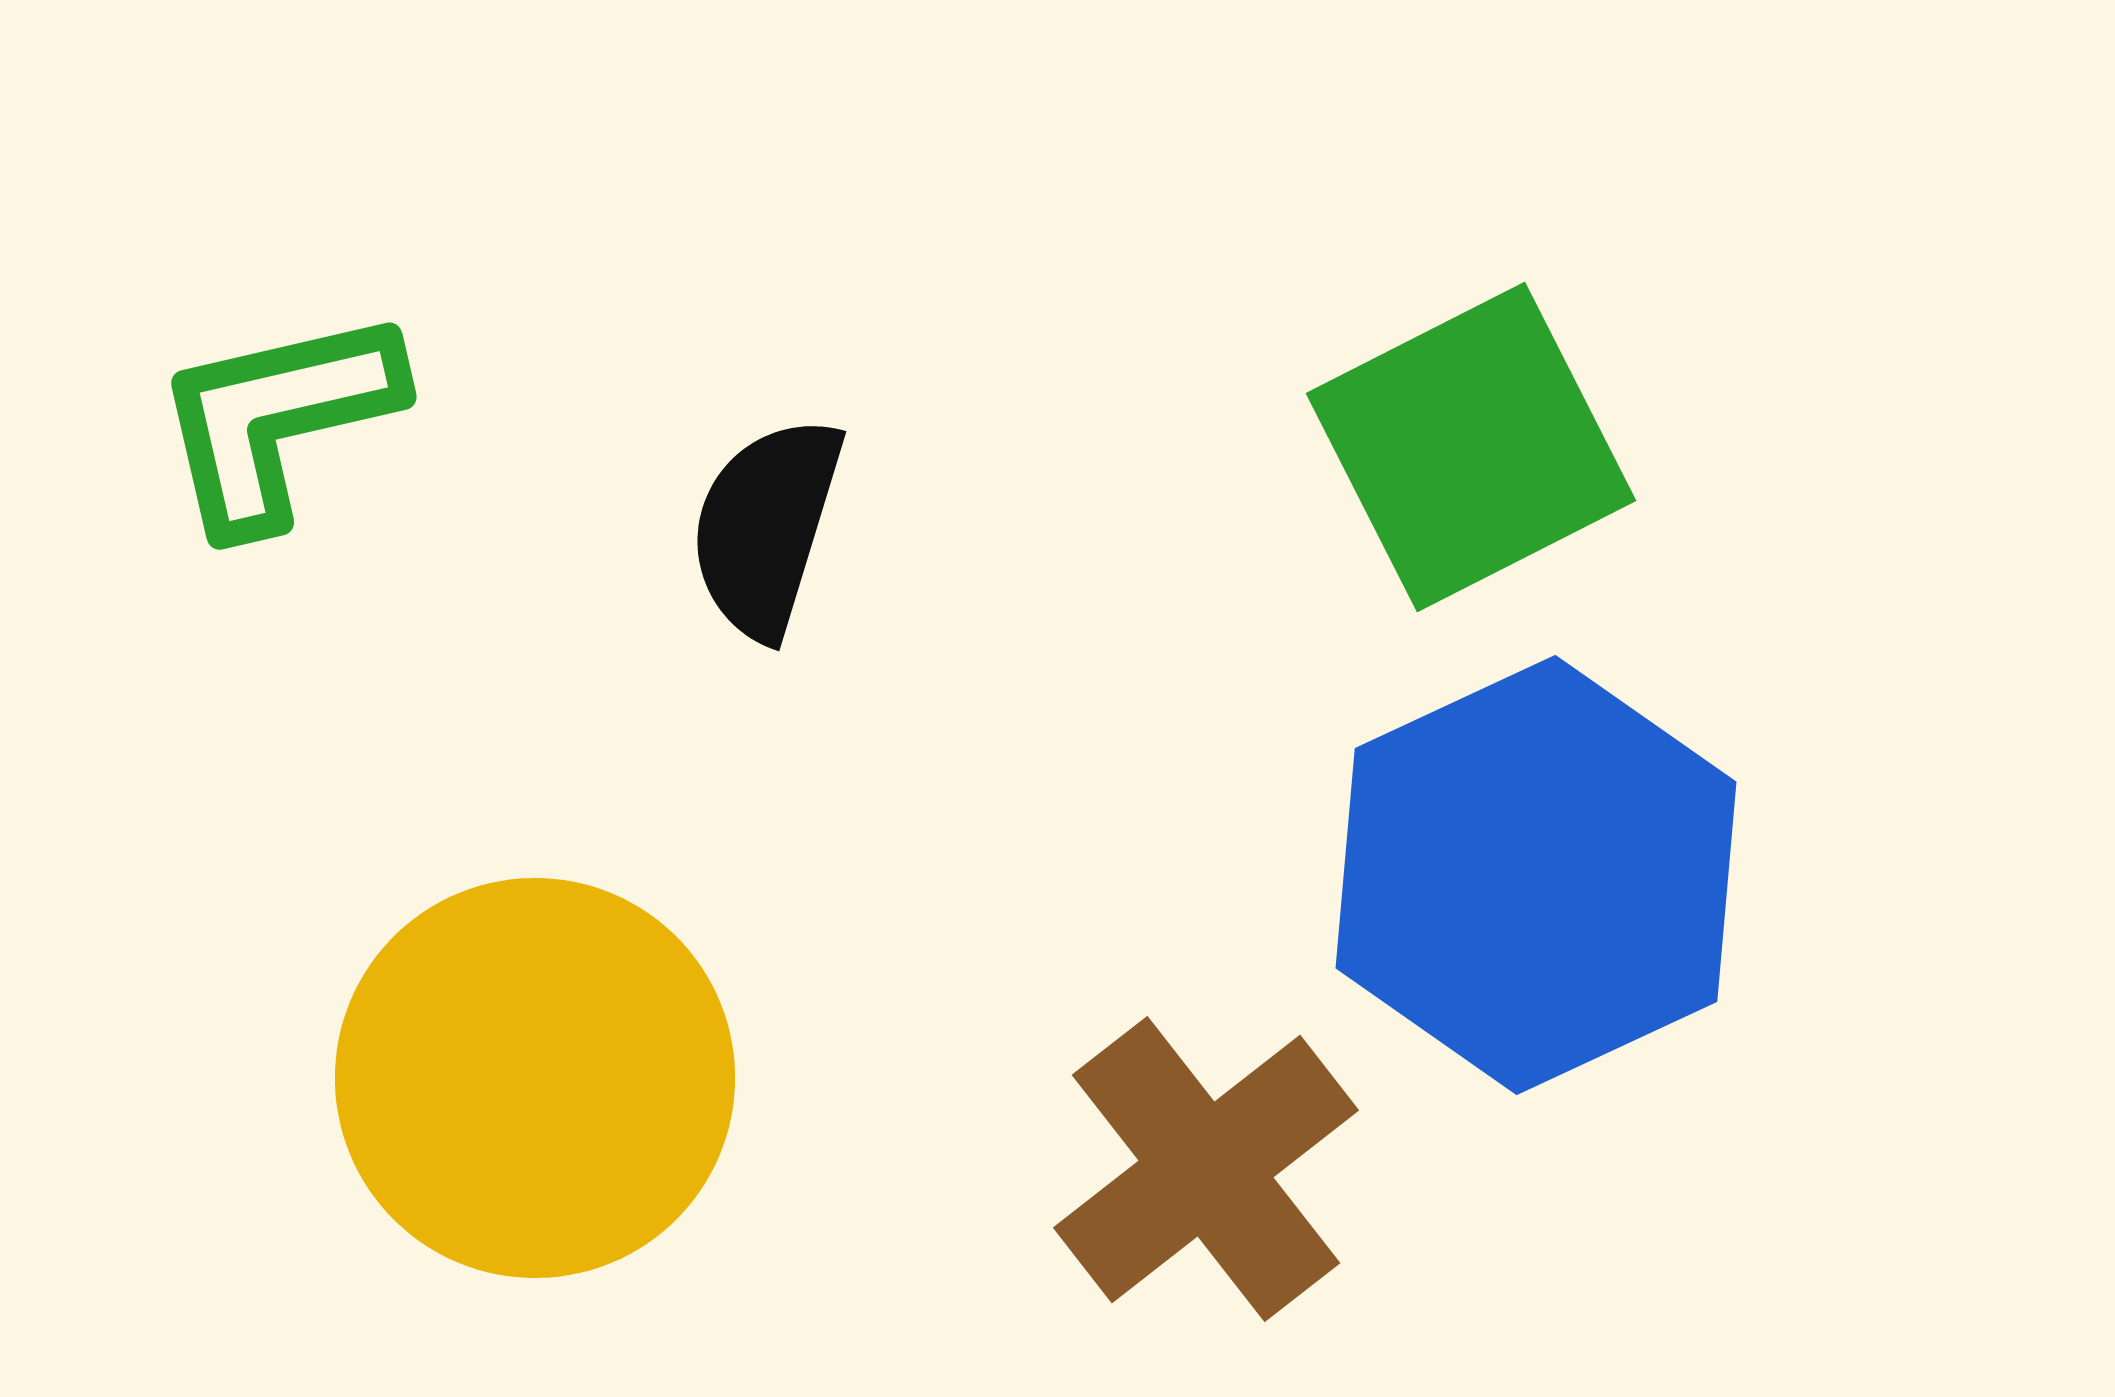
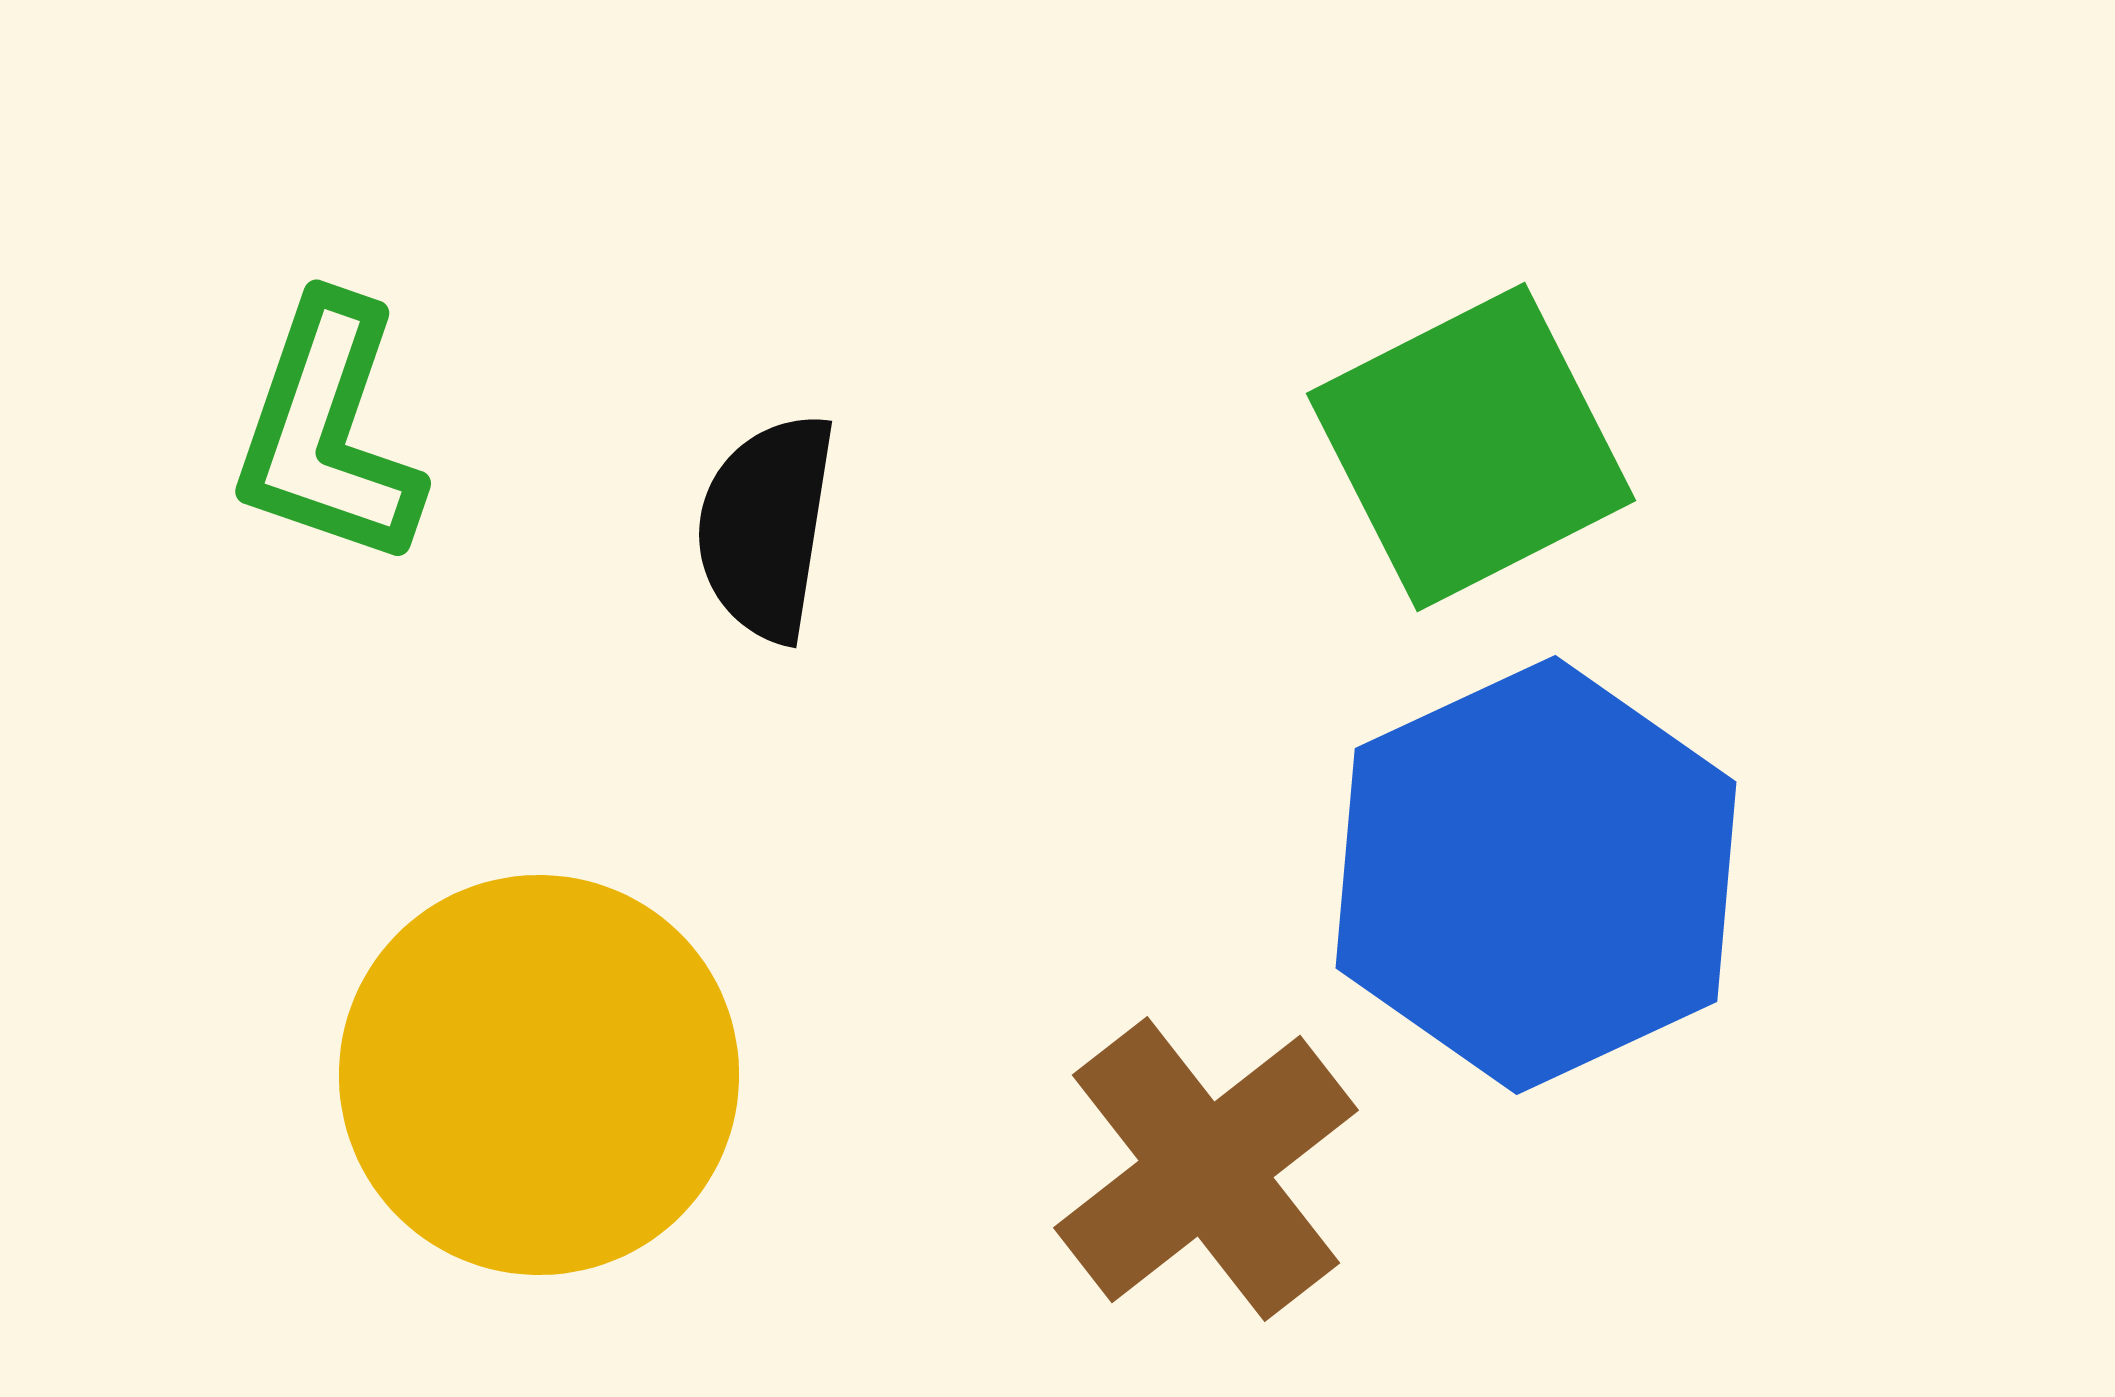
green L-shape: moved 51 px right, 13 px down; rotated 58 degrees counterclockwise
black semicircle: rotated 8 degrees counterclockwise
yellow circle: moved 4 px right, 3 px up
